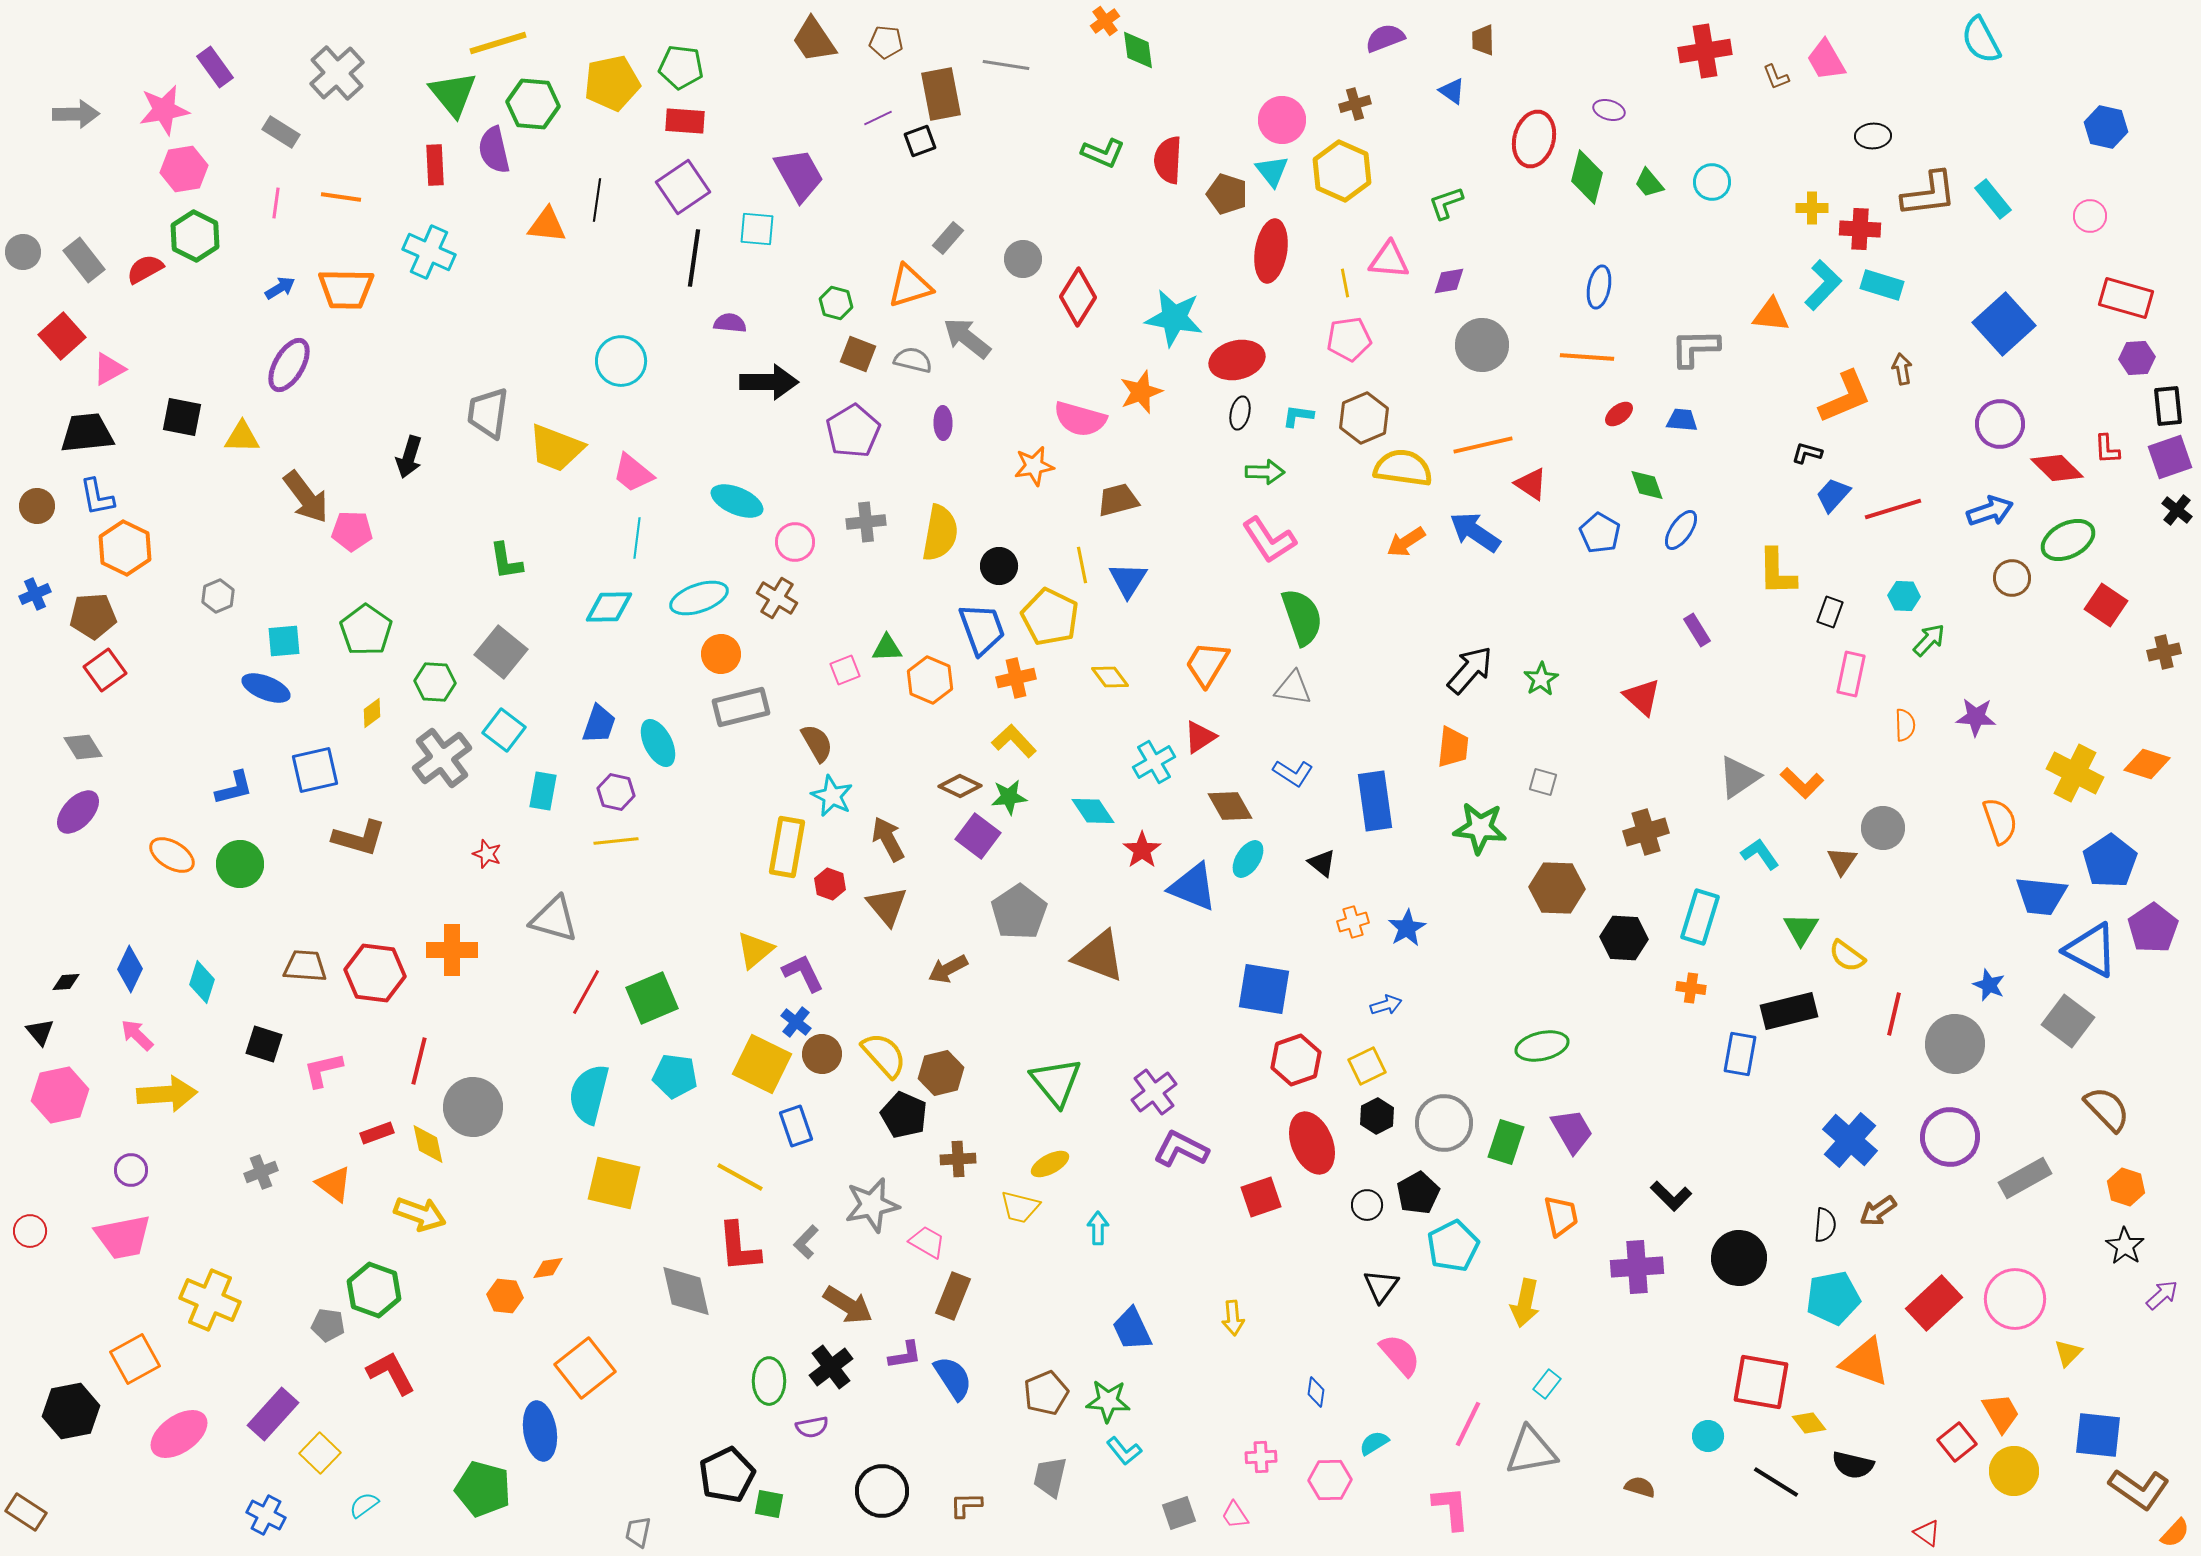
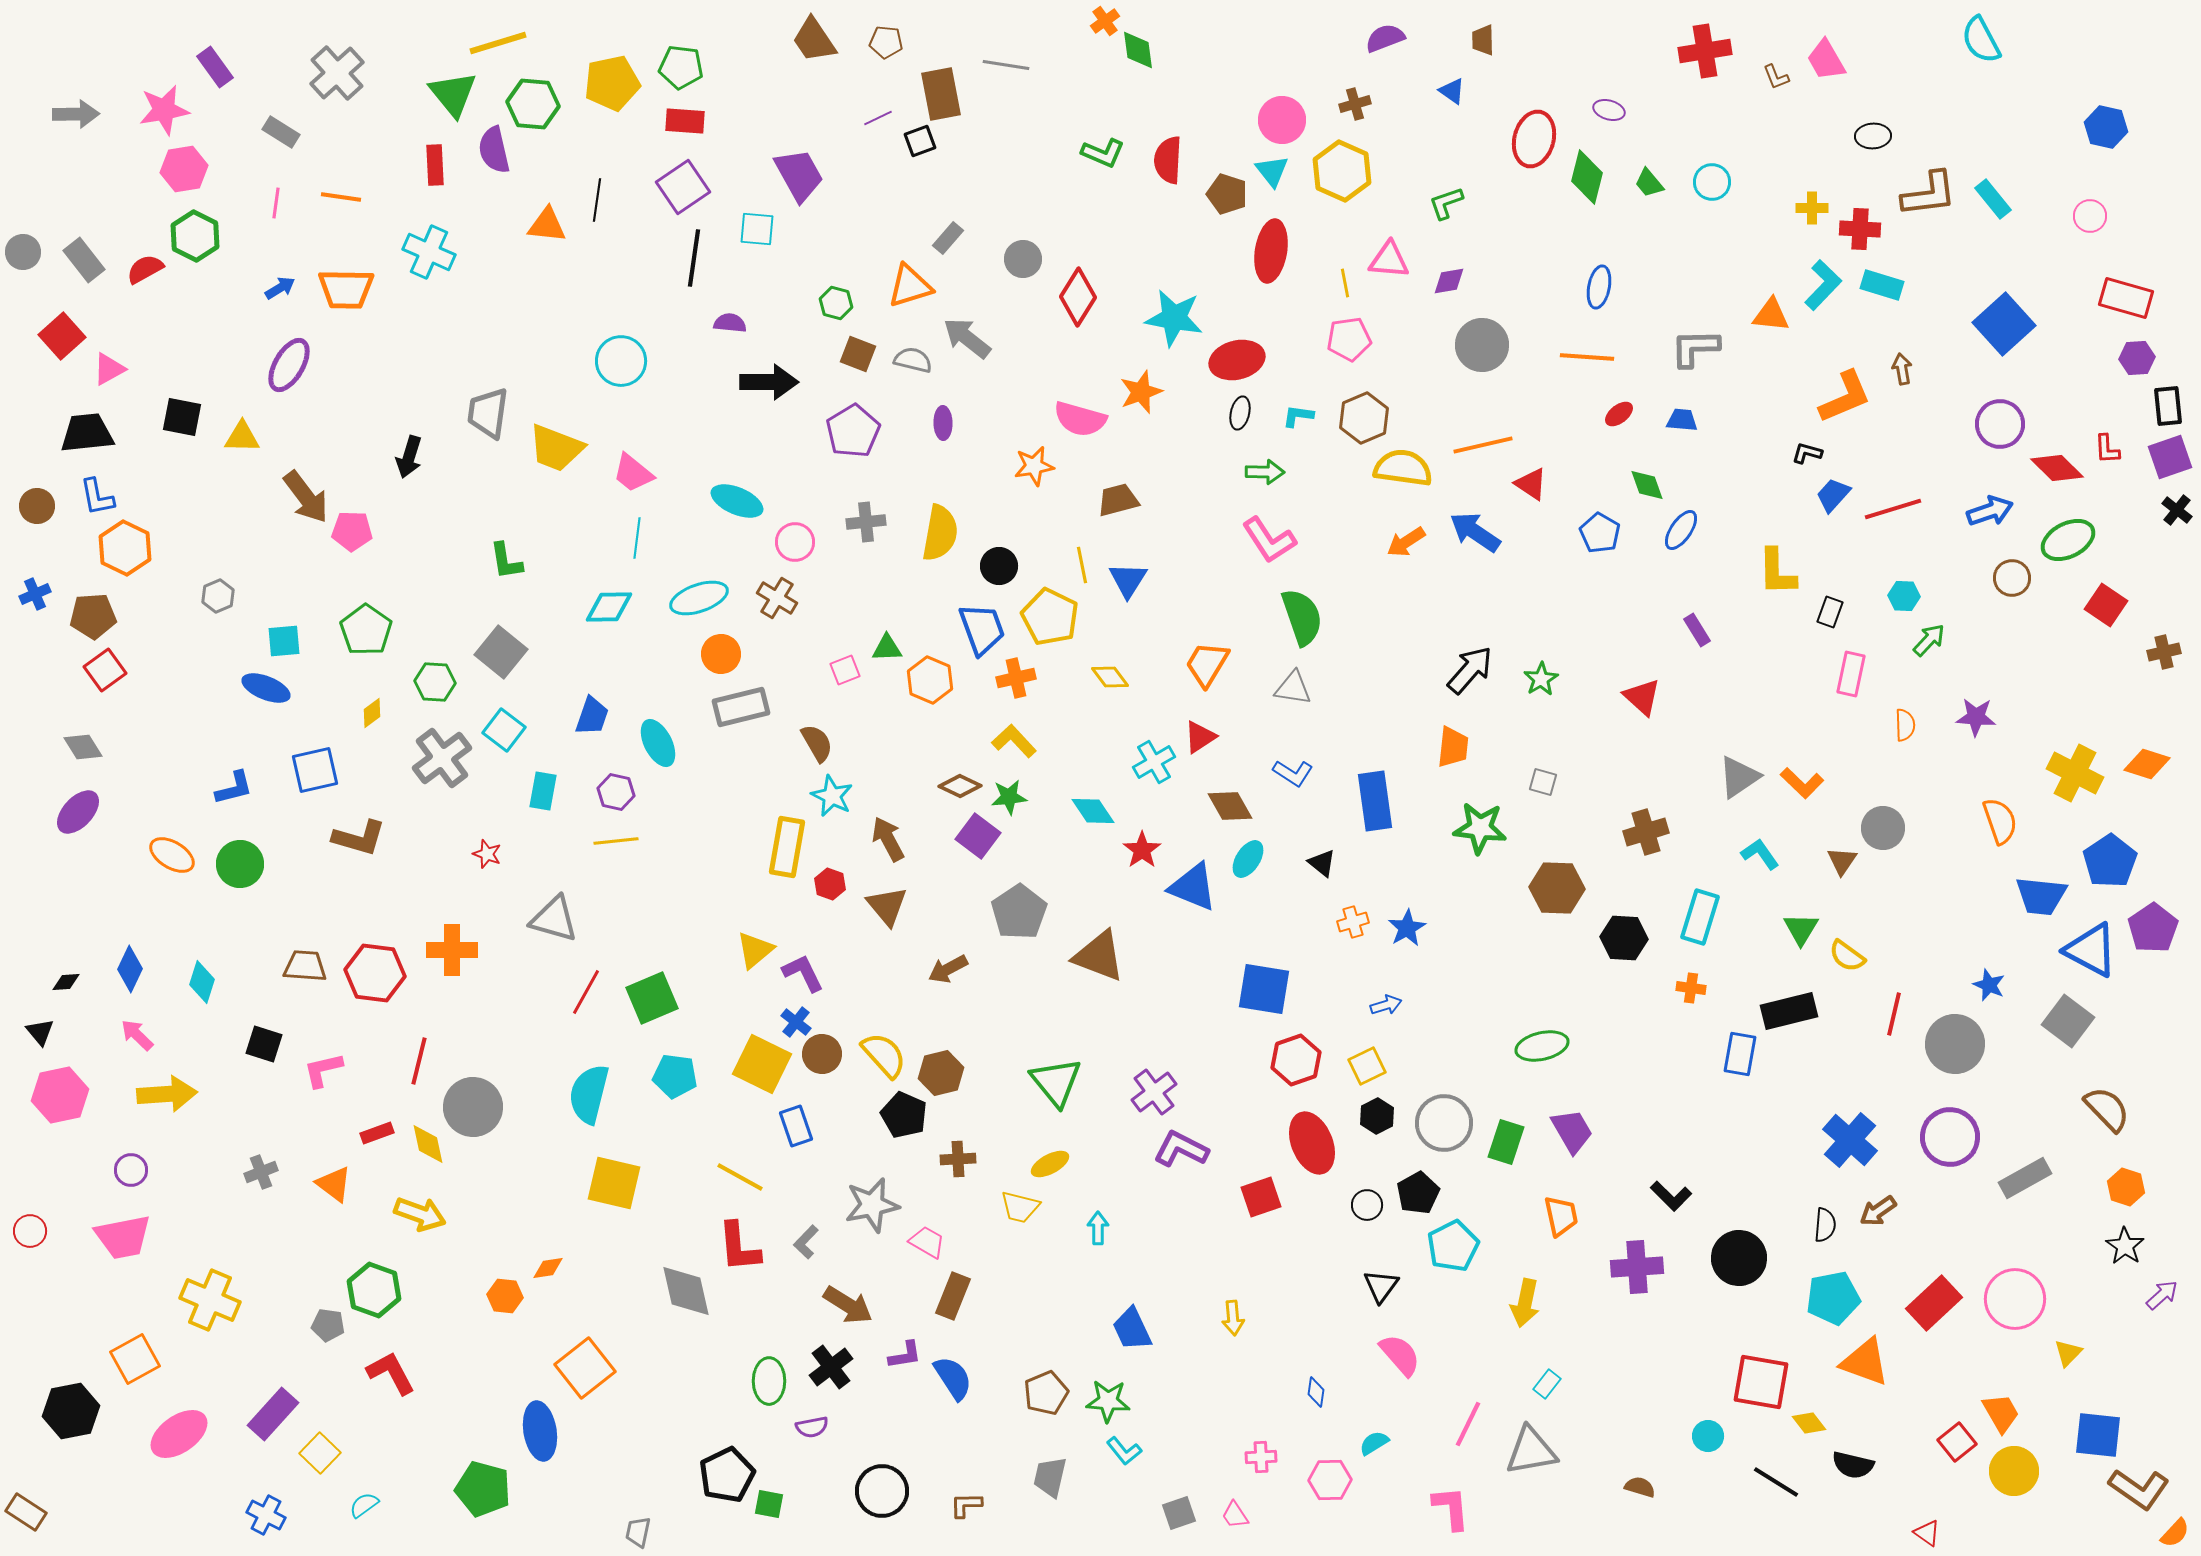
blue trapezoid at (599, 724): moved 7 px left, 8 px up
